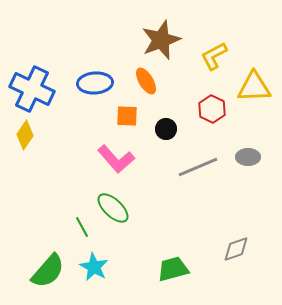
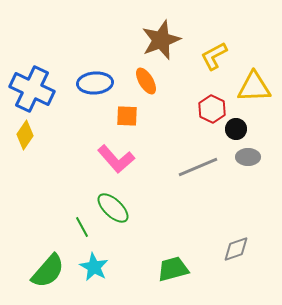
black circle: moved 70 px right
